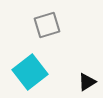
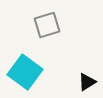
cyan square: moved 5 px left; rotated 16 degrees counterclockwise
